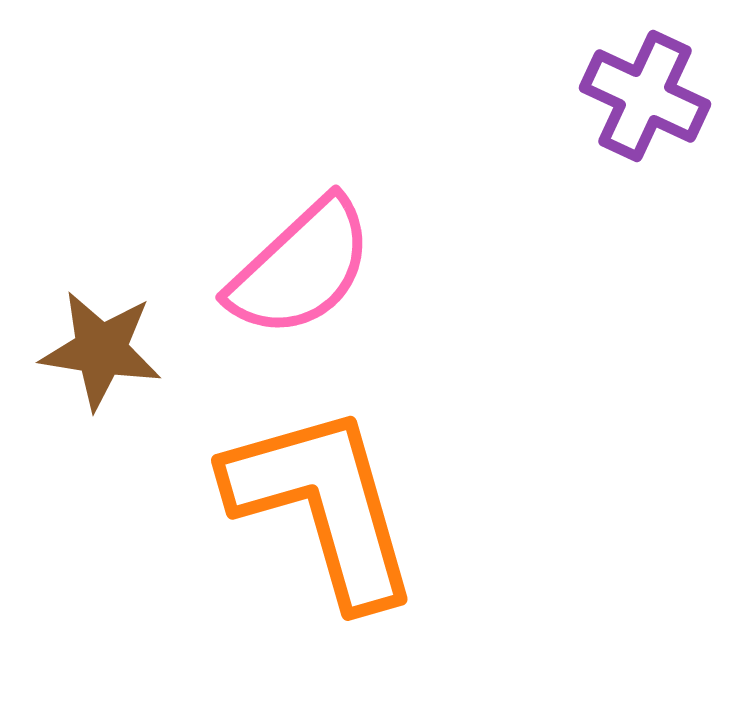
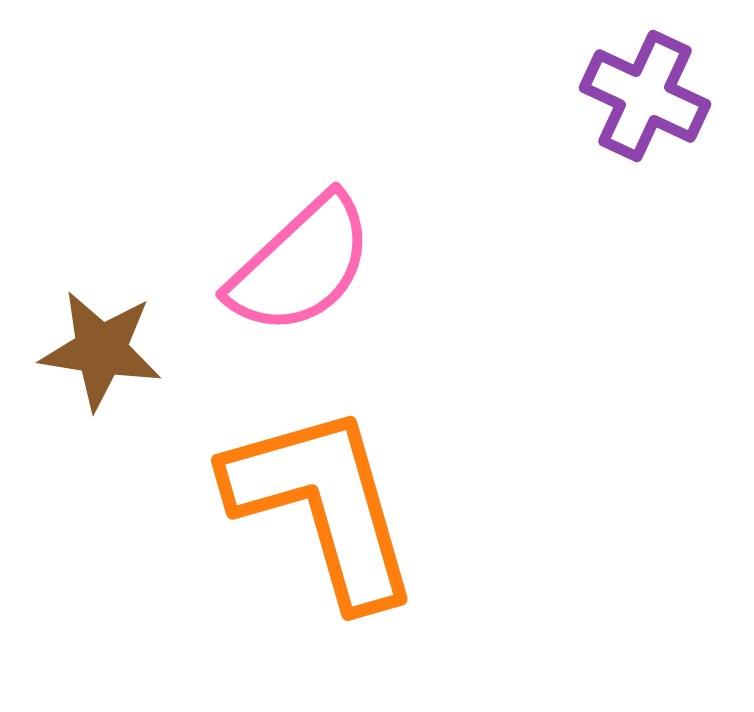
pink semicircle: moved 3 px up
